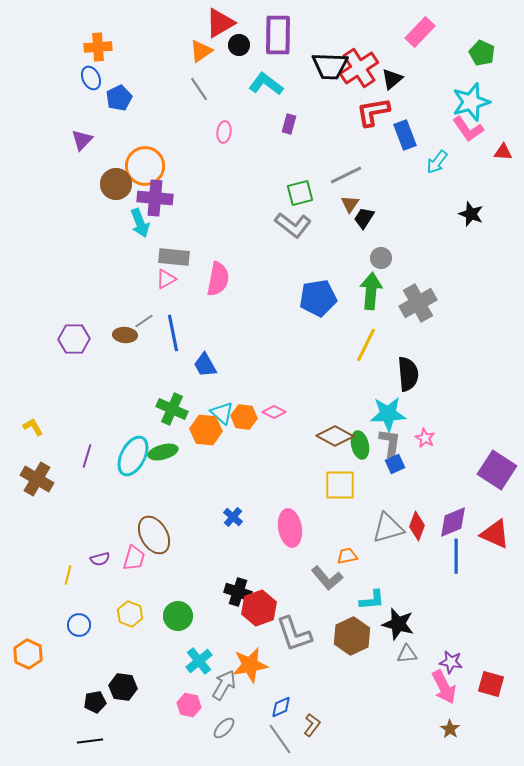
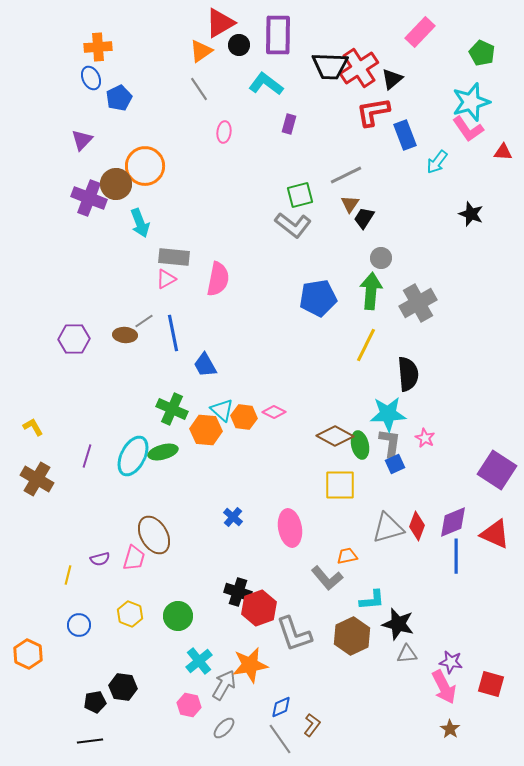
green square at (300, 193): moved 2 px down
purple cross at (155, 198): moved 66 px left; rotated 16 degrees clockwise
cyan triangle at (222, 413): moved 3 px up
